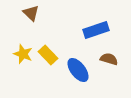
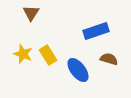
brown triangle: rotated 18 degrees clockwise
blue rectangle: moved 1 px down
yellow rectangle: rotated 12 degrees clockwise
